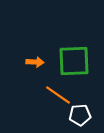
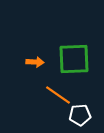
green square: moved 2 px up
